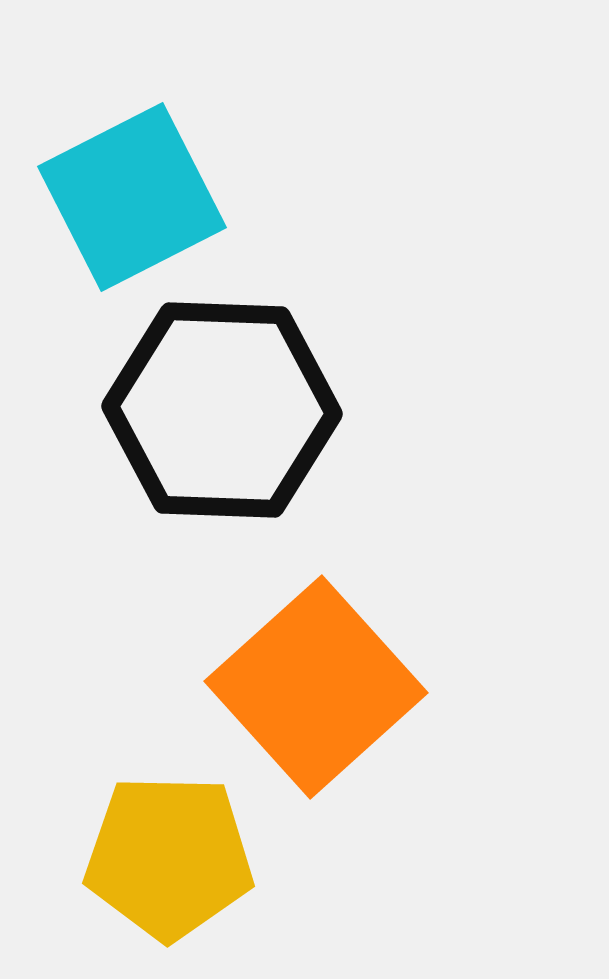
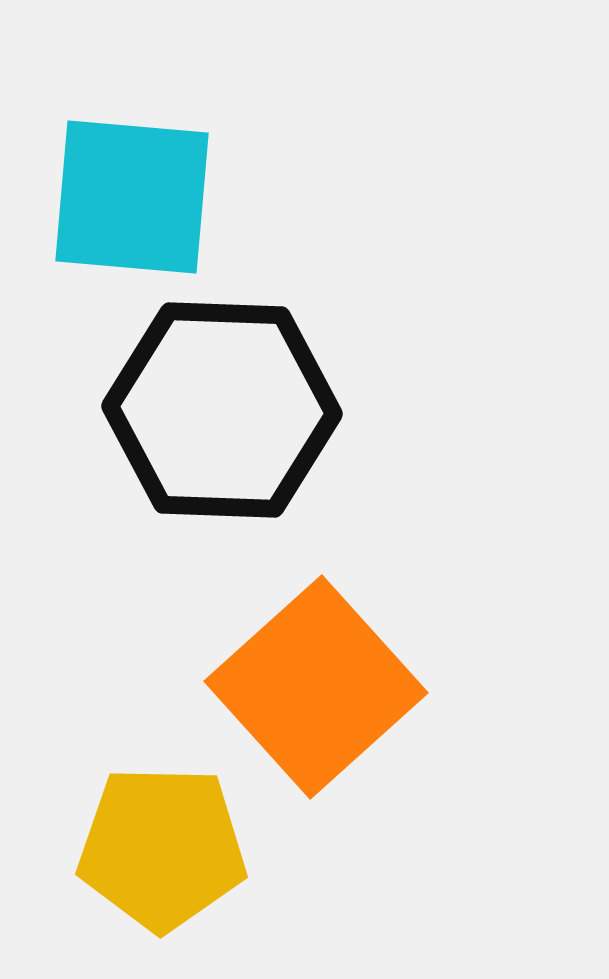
cyan square: rotated 32 degrees clockwise
yellow pentagon: moved 7 px left, 9 px up
